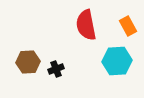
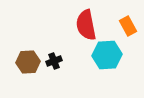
cyan hexagon: moved 10 px left, 6 px up
black cross: moved 2 px left, 8 px up
